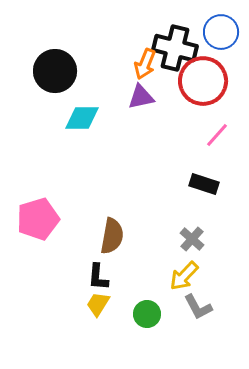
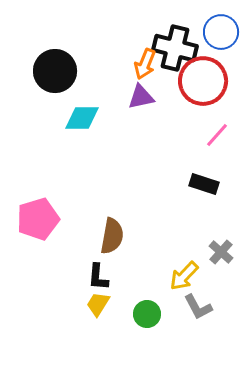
gray cross: moved 29 px right, 13 px down
